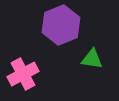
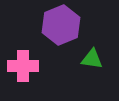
pink cross: moved 8 px up; rotated 28 degrees clockwise
